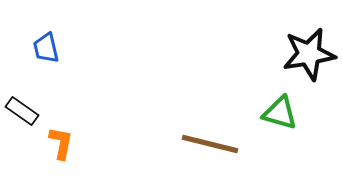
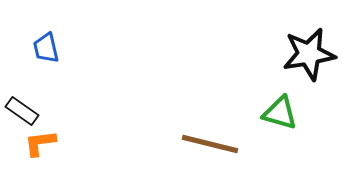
orange L-shape: moved 21 px left; rotated 108 degrees counterclockwise
